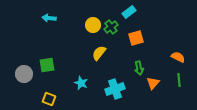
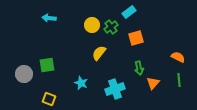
yellow circle: moved 1 px left
